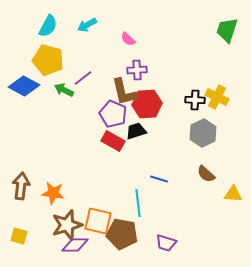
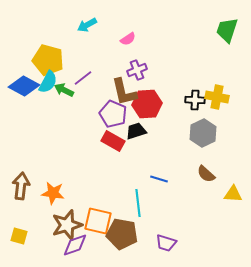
cyan semicircle: moved 56 px down
pink semicircle: rotated 77 degrees counterclockwise
purple cross: rotated 18 degrees counterclockwise
yellow cross: rotated 15 degrees counterclockwise
purple diamond: rotated 20 degrees counterclockwise
